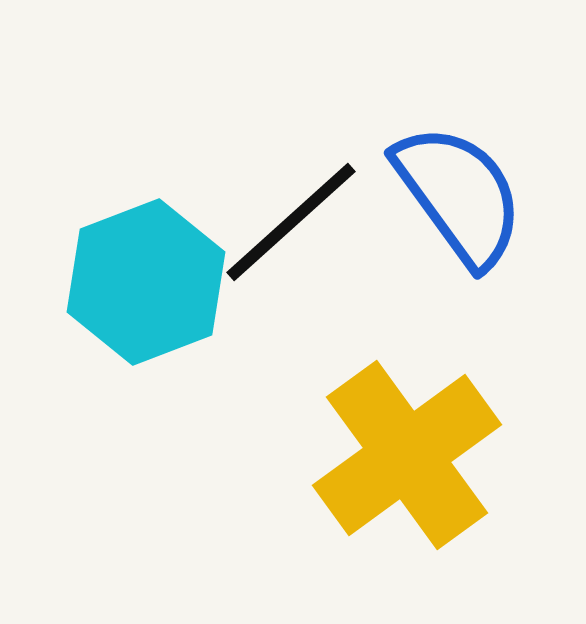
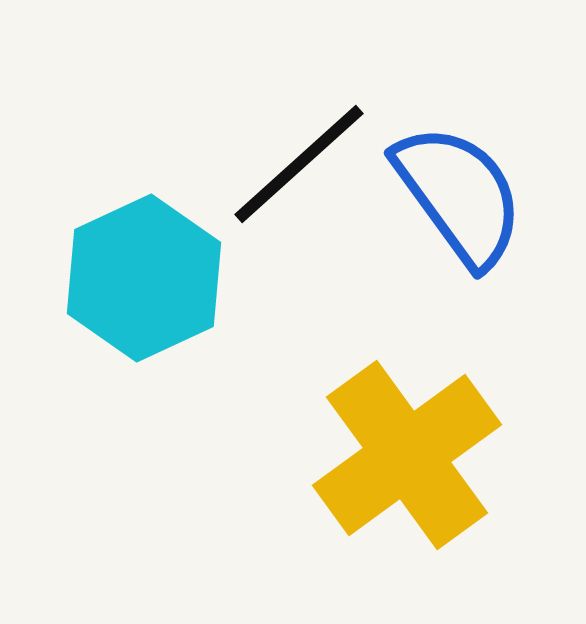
black line: moved 8 px right, 58 px up
cyan hexagon: moved 2 px left, 4 px up; rotated 4 degrees counterclockwise
